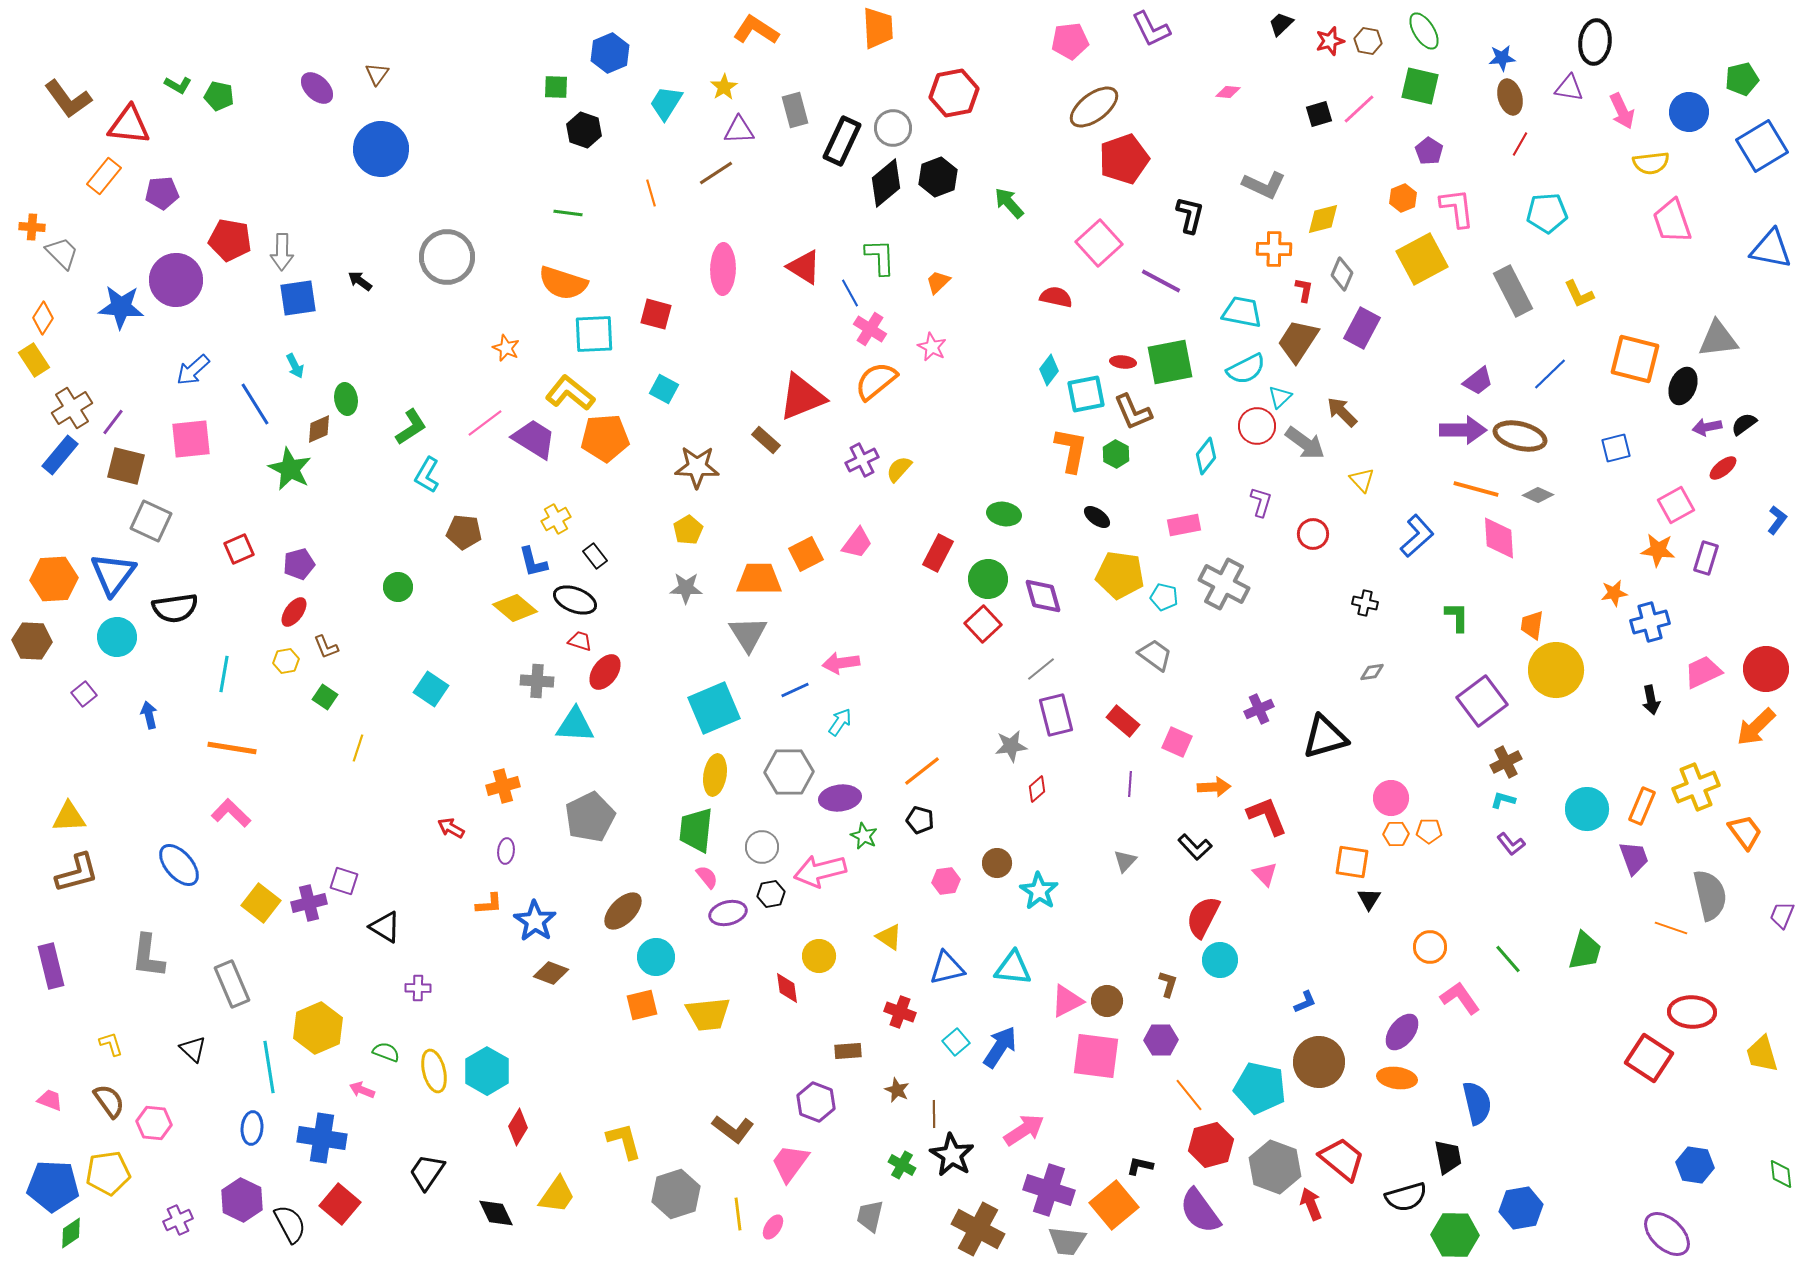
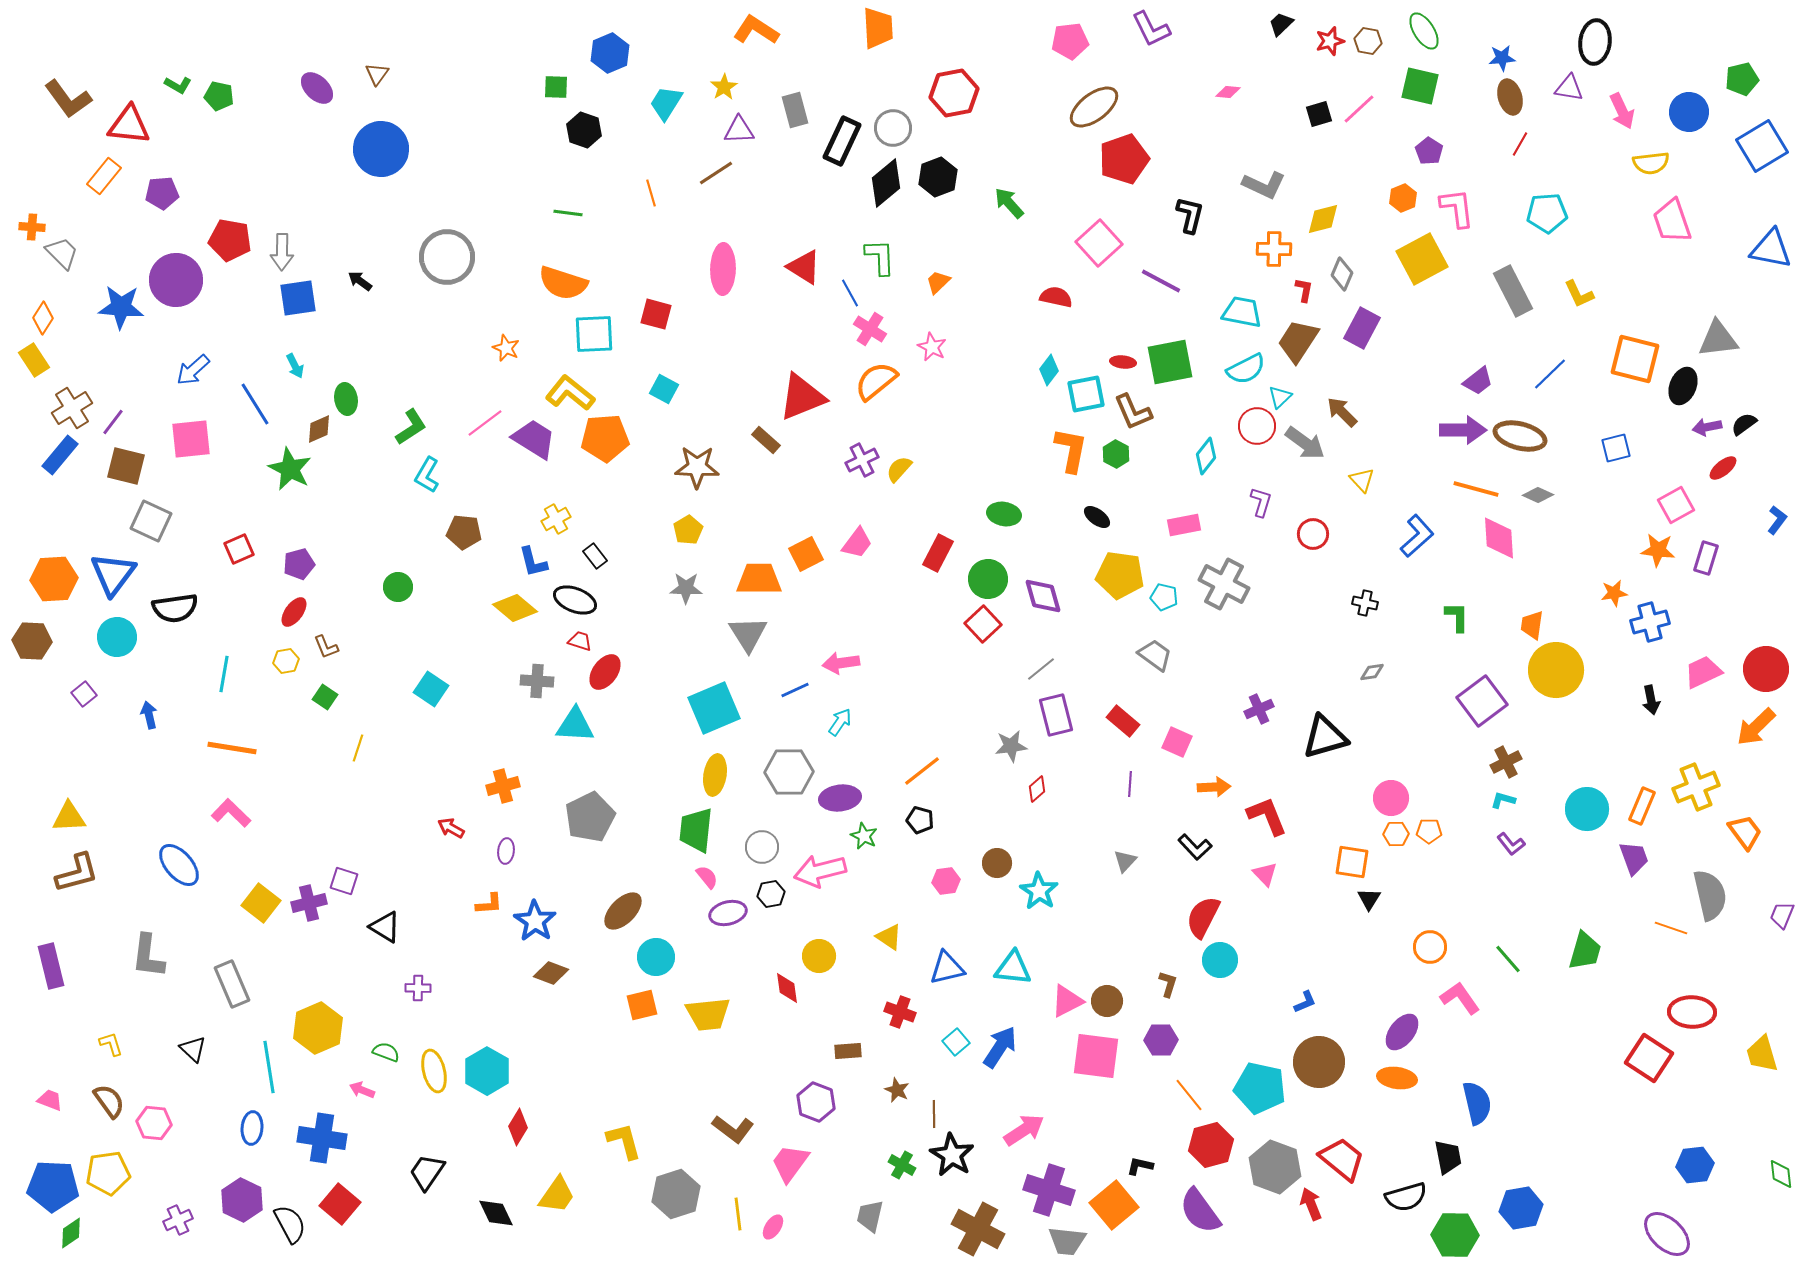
blue hexagon at (1695, 1165): rotated 15 degrees counterclockwise
